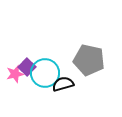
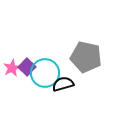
gray pentagon: moved 3 px left, 3 px up
pink star: moved 3 px left, 6 px up; rotated 12 degrees counterclockwise
